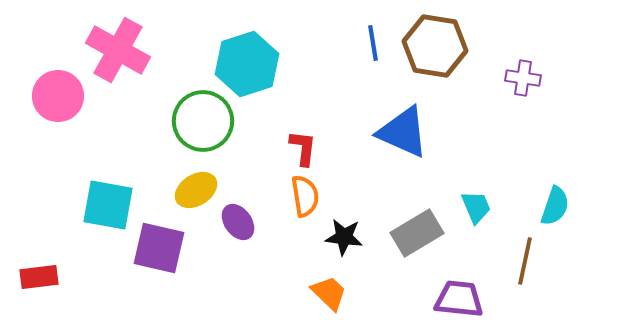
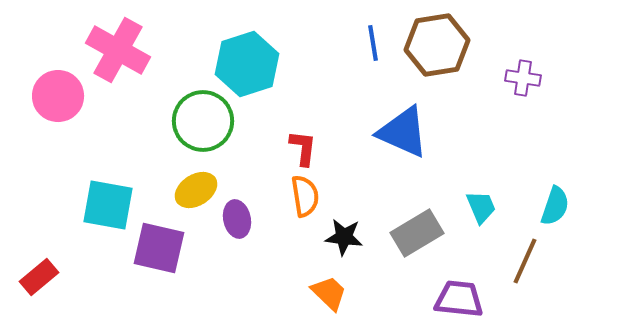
brown hexagon: moved 2 px right, 1 px up; rotated 18 degrees counterclockwise
cyan trapezoid: moved 5 px right
purple ellipse: moved 1 px left, 3 px up; rotated 24 degrees clockwise
brown line: rotated 12 degrees clockwise
red rectangle: rotated 33 degrees counterclockwise
